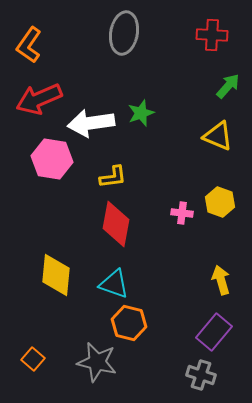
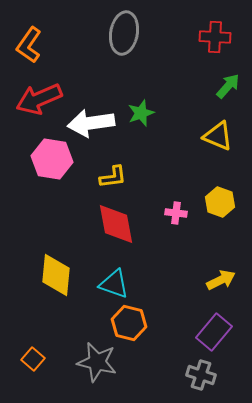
red cross: moved 3 px right, 2 px down
pink cross: moved 6 px left
red diamond: rotated 21 degrees counterclockwise
yellow arrow: rotated 80 degrees clockwise
